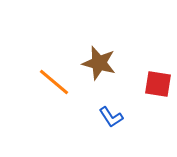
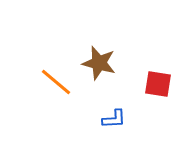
orange line: moved 2 px right
blue L-shape: moved 3 px right, 2 px down; rotated 60 degrees counterclockwise
